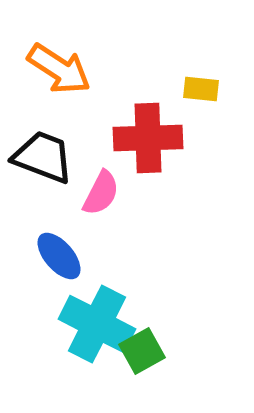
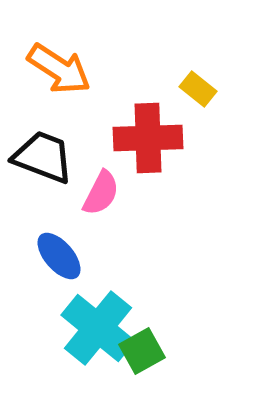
yellow rectangle: moved 3 px left; rotated 33 degrees clockwise
cyan cross: moved 1 px right, 4 px down; rotated 12 degrees clockwise
